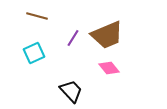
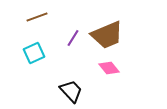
brown line: moved 1 px down; rotated 35 degrees counterclockwise
